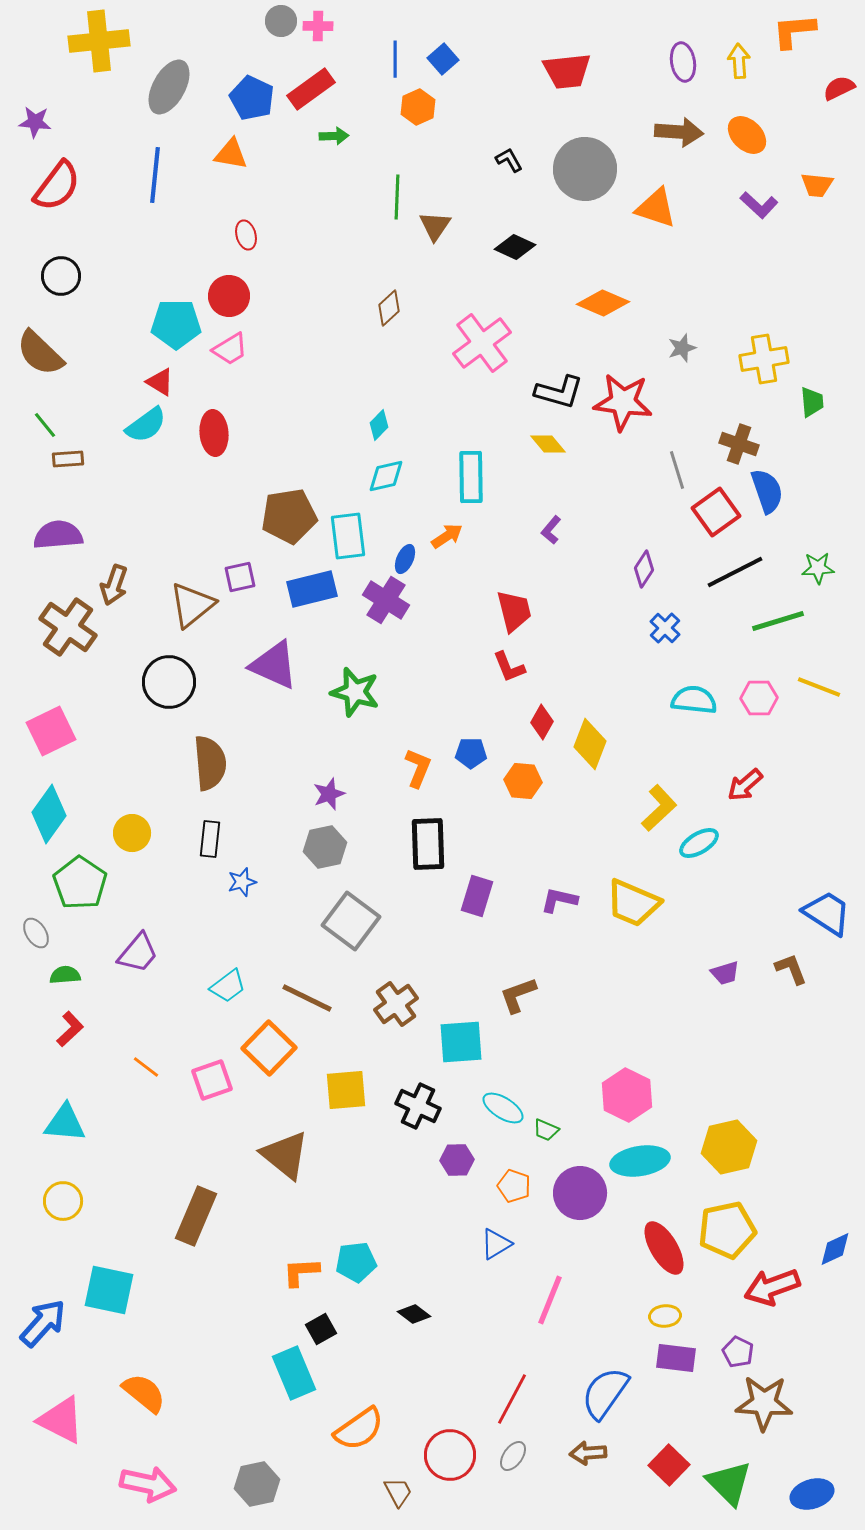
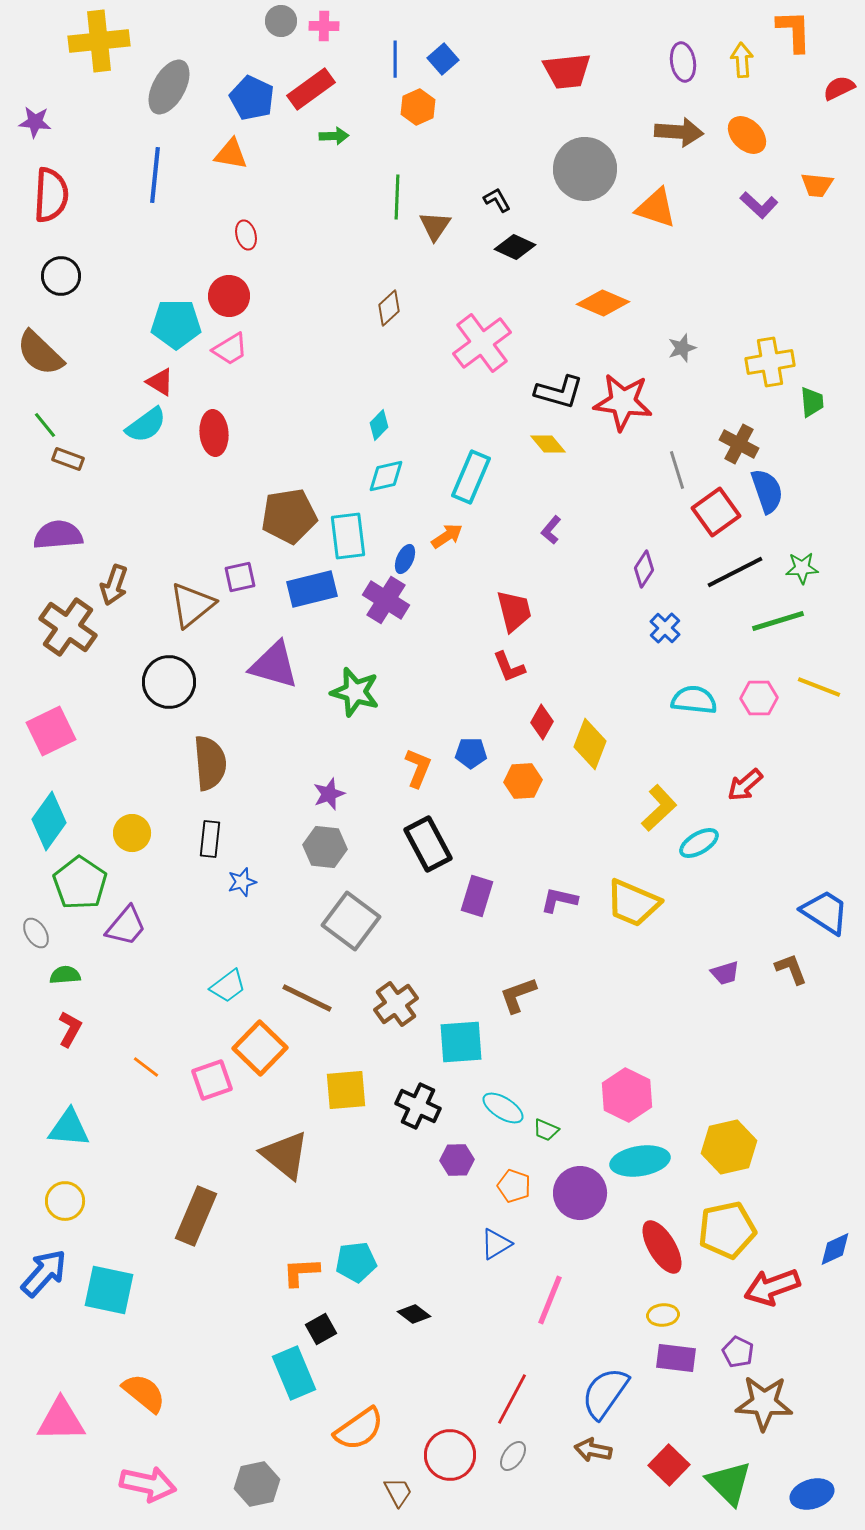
pink cross at (318, 26): moved 6 px right
orange L-shape at (794, 31): rotated 93 degrees clockwise
yellow arrow at (739, 61): moved 3 px right, 1 px up
black L-shape at (509, 160): moved 12 px left, 40 px down
red semicircle at (57, 186): moved 6 px left, 9 px down; rotated 34 degrees counterclockwise
yellow cross at (764, 359): moved 6 px right, 3 px down
brown cross at (739, 444): rotated 9 degrees clockwise
brown rectangle at (68, 459): rotated 24 degrees clockwise
cyan rectangle at (471, 477): rotated 24 degrees clockwise
green star at (818, 568): moved 16 px left
purple triangle at (274, 665): rotated 8 degrees counterclockwise
orange hexagon at (523, 781): rotated 9 degrees counterclockwise
cyan diamond at (49, 814): moved 7 px down
black rectangle at (428, 844): rotated 26 degrees counterclockwise
gray hexagon at (325, 847): rotated 18 degrees clockwise
blue trapezoid at (827, 913): moved 2 px left, 1 px up
purple trapezoid at (138, 953): moved 12 px left, 27 px up
red L-shape at (70, 1029): rotated 18 degrees counterclockwise
orange square at (269, 1048): moved 9 px left
cyan triangle at (65, 1123): moved 4 px right, 5 px down
yellow circle at (63, 1201): moved 2 px right
red ellipse at (664, 1248): moved 2 px left, 1 px up
yellow ellipse at (665, 1316): moved 2 px left, 1 px up
blue arrow at (43, 1323): moved 1 px right, 50 px up
pink triangle at (61, 1420): rotated 28 degrees counterclockwise
brown arrow at (588, 1453): moved 5 px right, 3 px up; rotated 15 degrees clockwise
